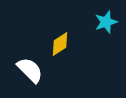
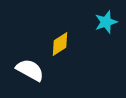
white semicircle: rotated 16 degrees counterclockwise
